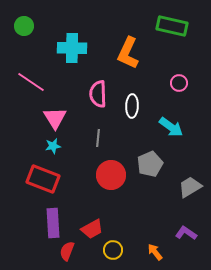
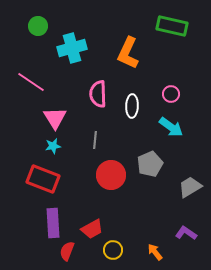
green circle: moved 14 px right
cyan cross: rotated 16 degrees counterclockwise
pink circle: moved 8 px left, 11 px down
gray line: moved 3 px left, 2 px down
